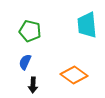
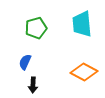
cyan trapezoid: moved 5 px left, 1 px up
green pentagon: moved 6 px right, 3 px up; rotated 30 degrees counterclockwise
orange diamond: moved 10 px right, 3 px up; rotated 8 degrees counterclockwise
